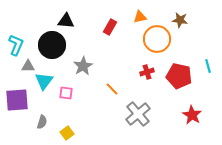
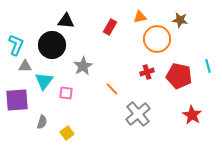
gray triangle: moved 3 px left
